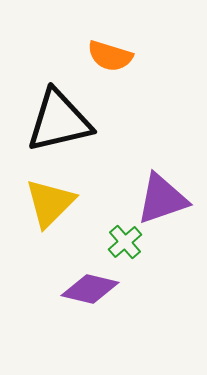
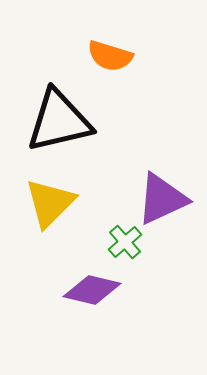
purple triangle: rotated 6 degrees counterclockwise
purple diamond: moved 2 px right, 1 px down
